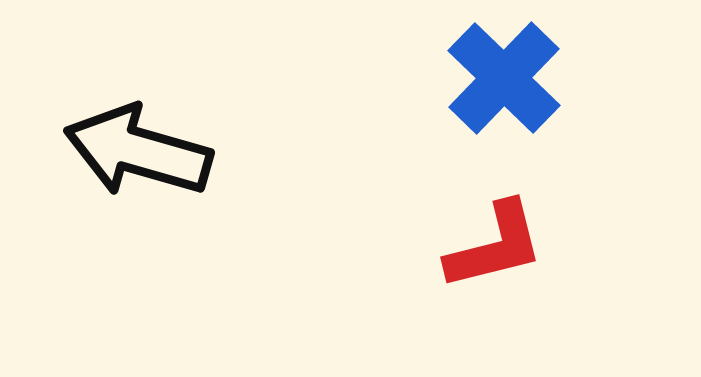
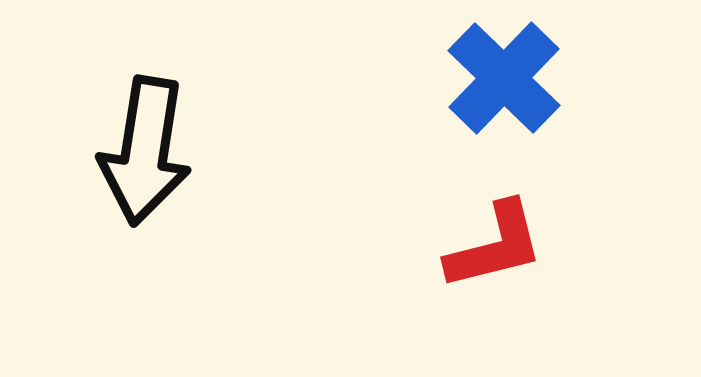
black arrow: moved 7 px right; rotated 97 degrees counterclockwise
